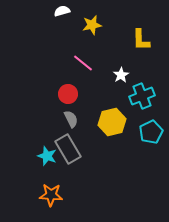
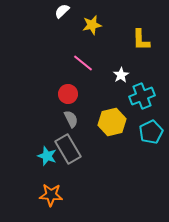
white semicircle: rotated 28 degrees counterclockwise
